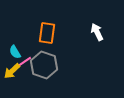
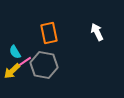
orange rectangle: moved 2 px right; rotated 20 degrees counterclockwise
gray hexagon: rotated 8 degrees counterclockwise
